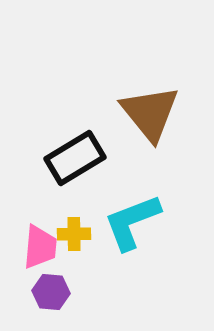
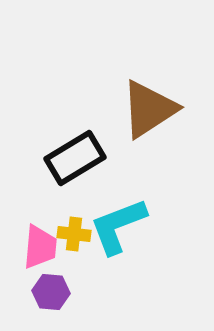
brown triangle: moved 1 px left, 4 px up; rotated 36 degrees clockwise
cyan L-shape: moved 14 px left, 4 px down
yellow cross: rotated 8 degrees clockwise
